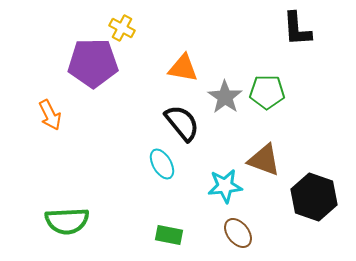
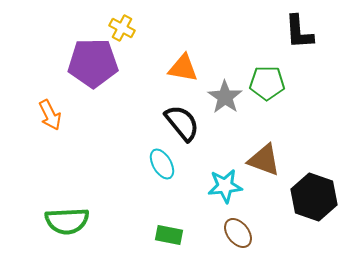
black L-shape: moved 2 px right, 3 px down
green pentagon: moved 9 px up
